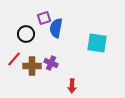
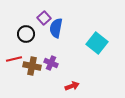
purple square: rotated 24 degrees counterclockwise
cyan square: rotated 30 degrees clockwise
red line: rotated 35 degrees clockwise
brown cross: rotated 12 degrees clockwise
red arrow: rotated 112 degrees counterclockwise
